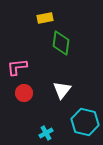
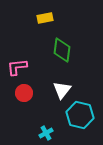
green diamond: moved 1 px right, 7 px down
cyan hexagon: moved 5 px left, 7 px up
